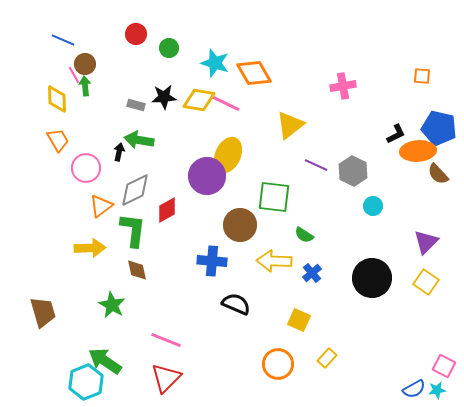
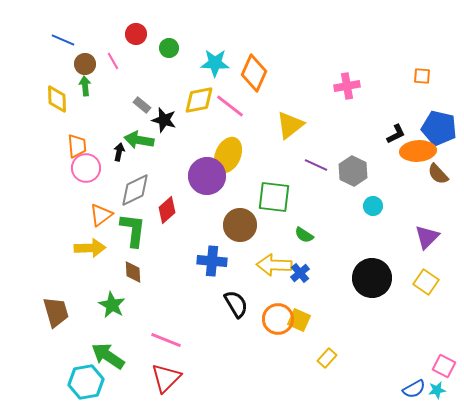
cyan star at (215, 63): rotated 16 degrees counterclockwise
orange diamond at (254, 73): rotated 54 degrees clockwise
pink line at (74, 75): moved 39 px right, 14 px up
pink cross at (343, 86): moved 4 px right
black star at (164, 97): moved 23 px down; rotated 20 degrees clockwise
yellow diamond at (199, 100): rotated 20 degrees counterclockwise
pink line at (225, 103): moved 5 px right, 3 px down; rotated 12 degrees clockwise
gray rectangle at (136, 105): moved 6 px right; rotated 24 degrees clockwise
orange trapezoid at (58, 140): moved 19 px right, 6 px down; rotated 25 degrees clockwise
orange triangle at (101, 206): moved 9 px down
red diamond at (167, 210): rotated 12 degrees counterclockwise
purple triangle at (426, 242): moved 1 px right, 5 px up
yellow arrow at (274, 261): moved 4 px down
brown diamond at (137, 270): moved 4 px left, 2 px down; rotated 10 degrees clockwise
blue cross at (312, 273): moved 12 px left
black semicircle at (236, 304): rotated 36 degrees clockwise
brown trapezoid at (43, 312): moved 13 px right
green arrow at (105, 361): moved 3 px right, 5 px up
orange circle at (278, 364): moved 45 px up
cyan hexagon at (86, 382): rotated 12 degrees clockwise
